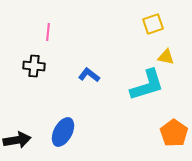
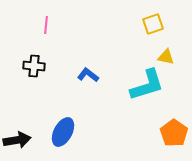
pink line: moved 2 px left, 7 px up
blue L-shape: moved 1 px left
